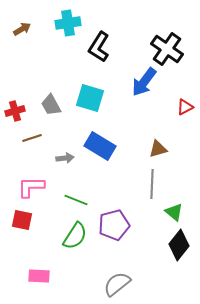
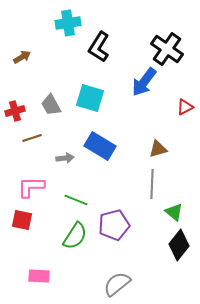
brown arrow: moved 28 px down
